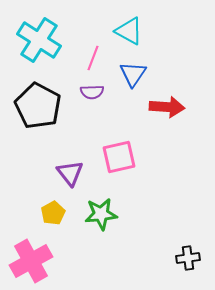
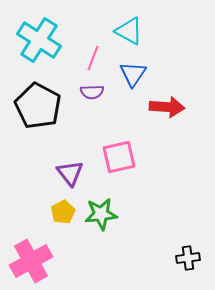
yellow pentagon: moved 10 px right, 1 px up
